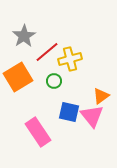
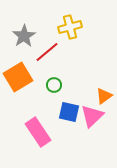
yellow cross: moved 32 px up
green circle: moved 4 px down
orange triangle: moved 3 px right
pink triangle: rotated 25 degrees clockwise
